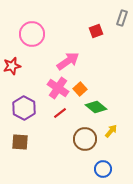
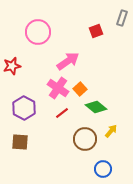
pink circle: moved 6 px right, 2 px up
red line: moved 2 px right
